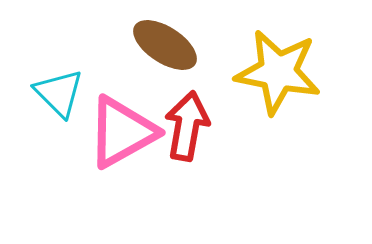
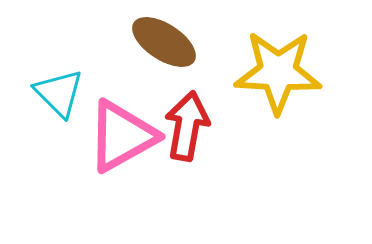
brown ellipse: moved 1 px left, 3 px up
yellow star: rotated 8 degrees counterclockwise
pink triangle: moved 4 px down
